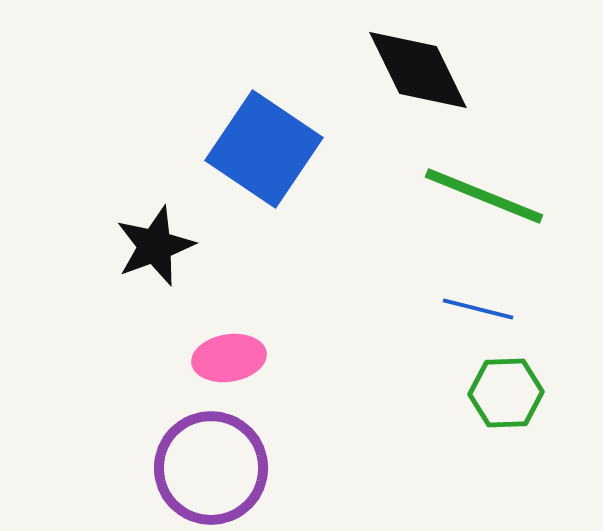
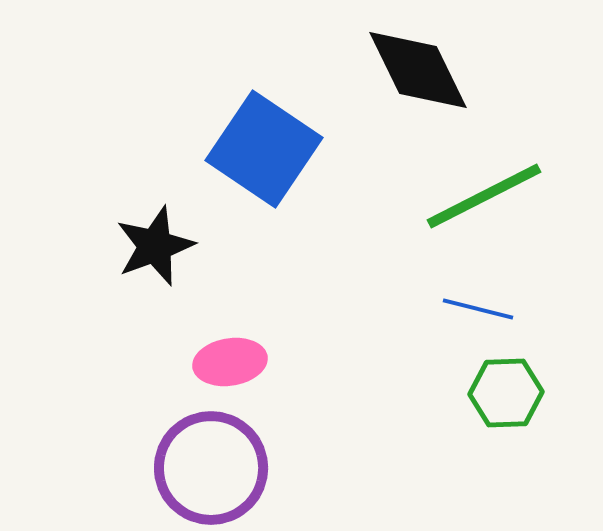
green line: rotated 49 degrees counterclockwise
pink ellipse: moved 1 px right, 4 px down
